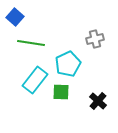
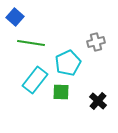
gray cross: moved 1 px right, 3 px down
cyan pentagon: moved 1 px up
